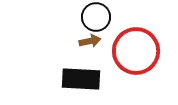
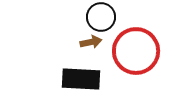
black circle: moved 5 px right
brown arrow: moved 1 px right, 1 px down
